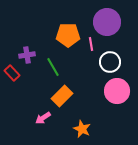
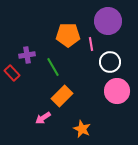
purple circle: moved 1 px right, 1 px up
